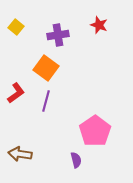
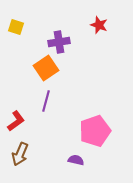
yellow square: rotated 21 degrees counterclockwise
purple cross: moved 1 px right, 7 px down
orange square: rotated 20 degrees clockwise
red L-shape: moved 28 px down
pink pentagon: rotated 16 degrees clockwise
brown arrow: rotated 75 degrees counterclockwise
purple semicircle: rotated 63 degrees counterclockwise
